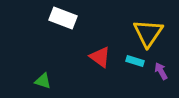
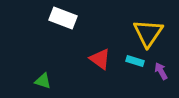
red triangle: moved 2 px down
